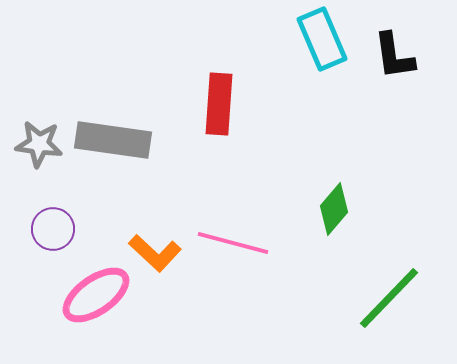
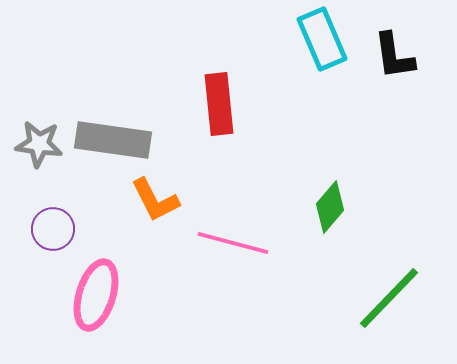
red rectangle: rotated 10 degrees counterclockwise
green diamond: moved 4 px left, 2 px up
orange L-shape: moved 53 px up; rotated 20 degrees clockwise
pink ellipse: rotated 38 degrees counterclockwise
